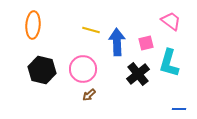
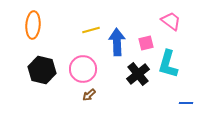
yellow line: rotated 30 degrees counterclockwise
cyan L-shape: moved 1 px left, 1 px down
blue line: moved 7 px right, 6 px up
